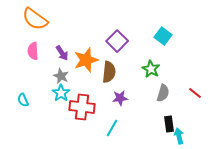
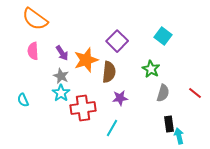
red cross: moved 1 px right, 1 px down; rotated 15 degrees counterclockwise
